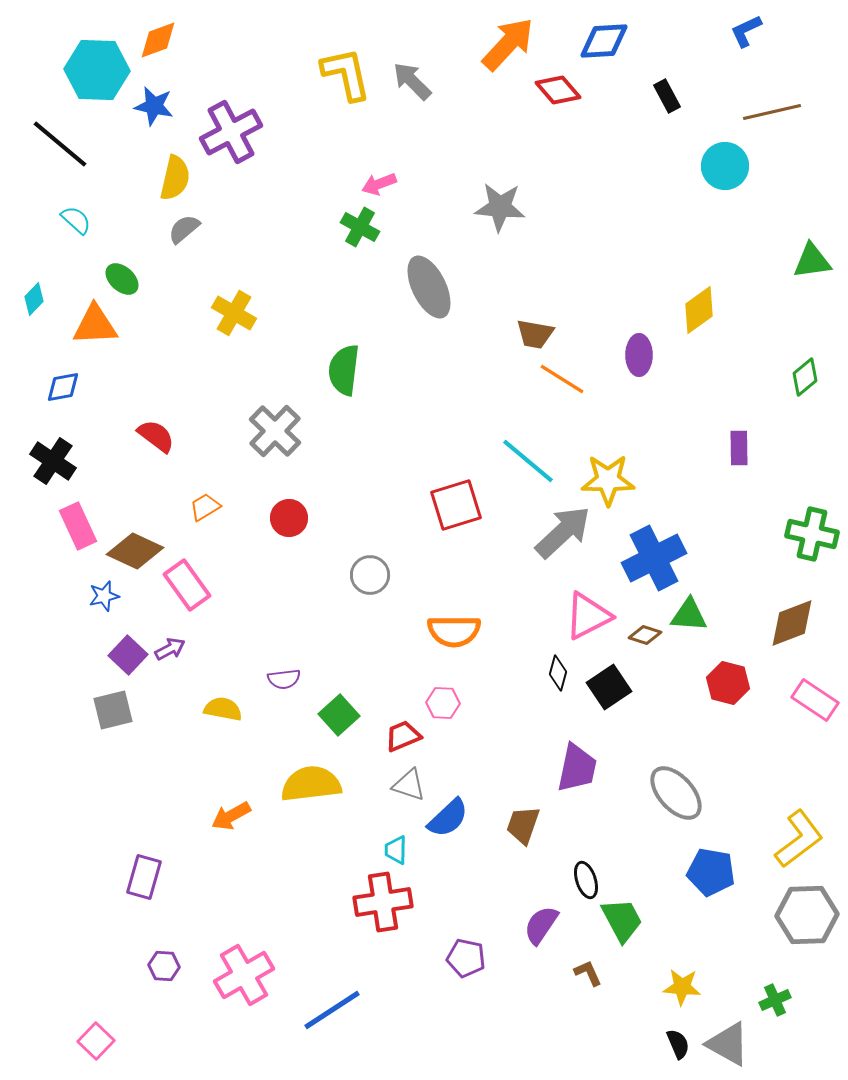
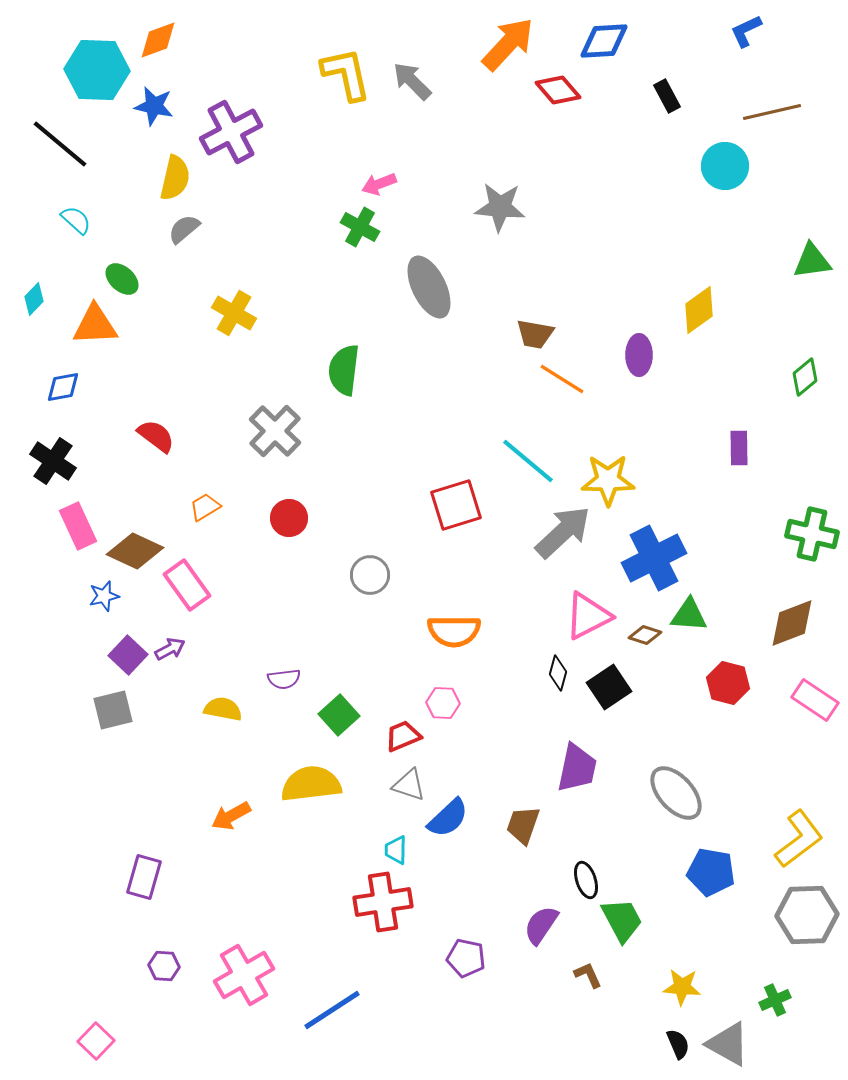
brown L-shape at (588, 973): moved 2 px down
